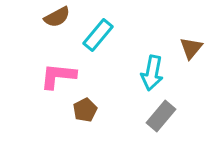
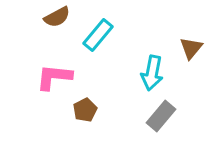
pink L-shape: moved 4 px left, 1 px down
